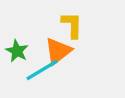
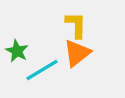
yellow L-shape: moved 4 px right
orange triangle: moved 19 px right, 2 px down
